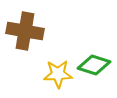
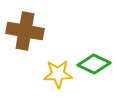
green diamond: moved 1 px up; rotated 8 degrees clockwise
